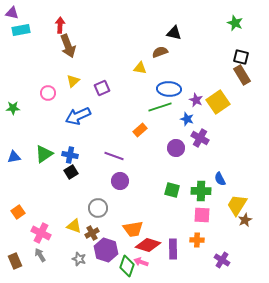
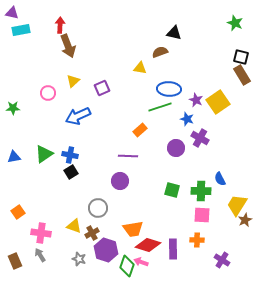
purple line at (114, 156): moved 14 px right; rotated 18 degrees counterclockwise
pink cross at (41, 233): rotated 18 degrees counterclockwise
